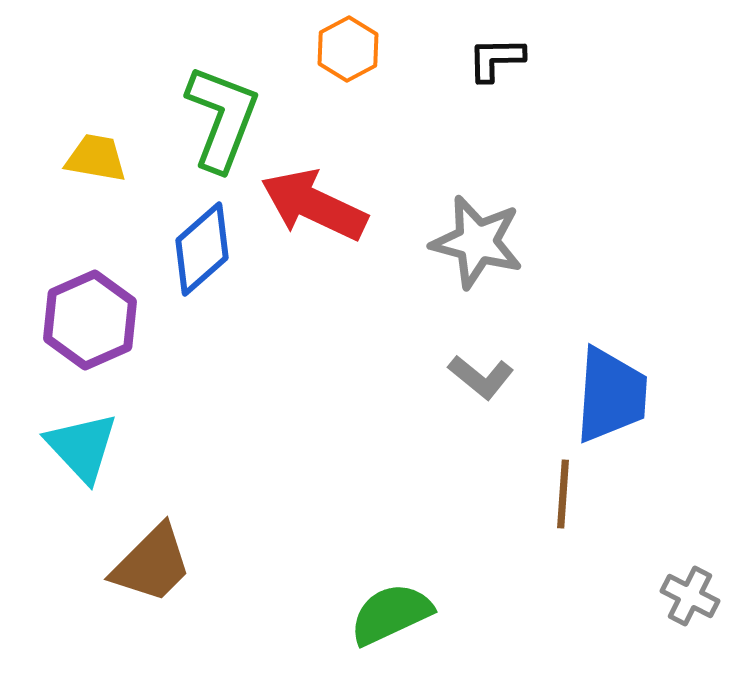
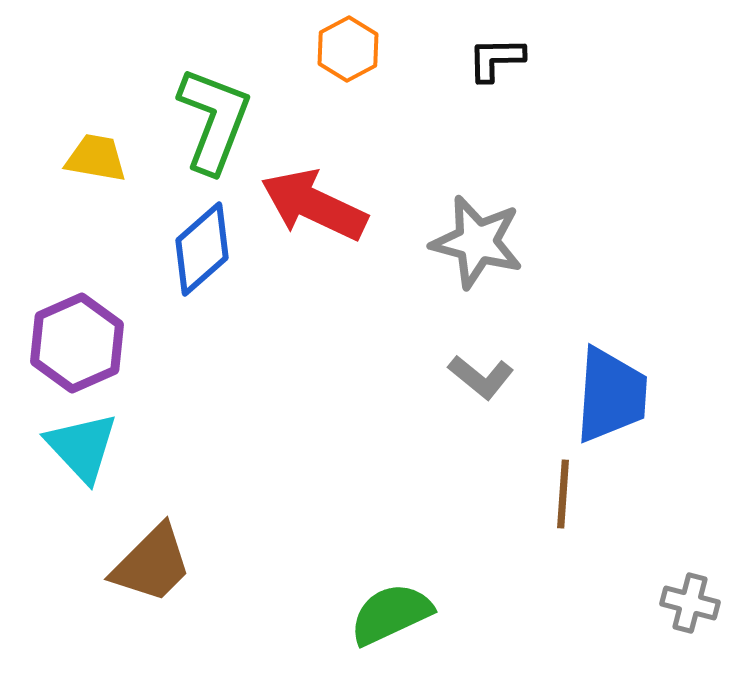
green L-shape: moved 8 px left, 2 px down
purple hexagon: moved 13 px left, 23 px down
gray cross: moved 7 px down; rotated 12 degrees counterclockwise
